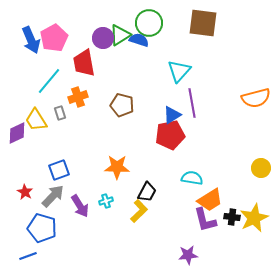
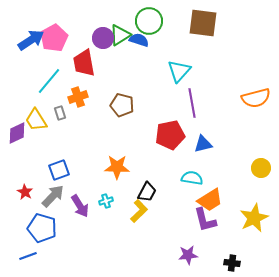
green circle: moved 2 px up
blue arrow: rotated 100 degrees counterclockwise
blue triangle: moved 31 px right, 29 px down; rotated 18 degrees clockwise
black cross: moved 46 px down
